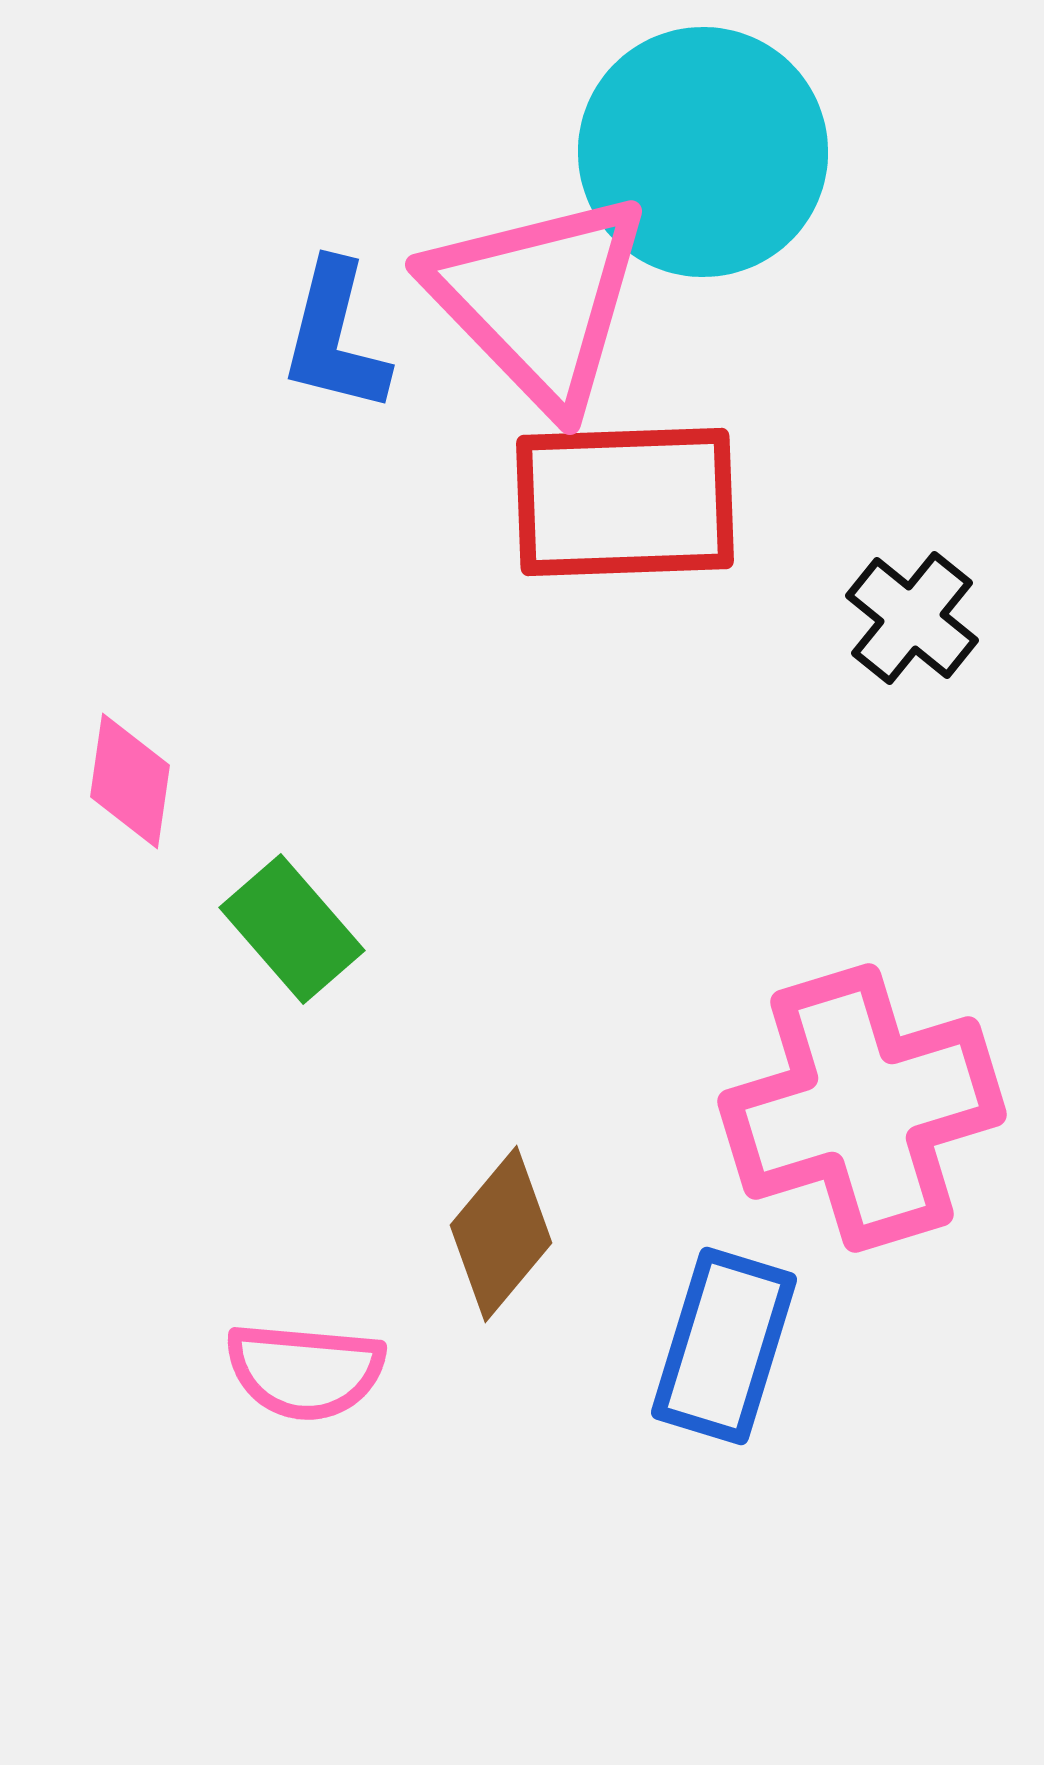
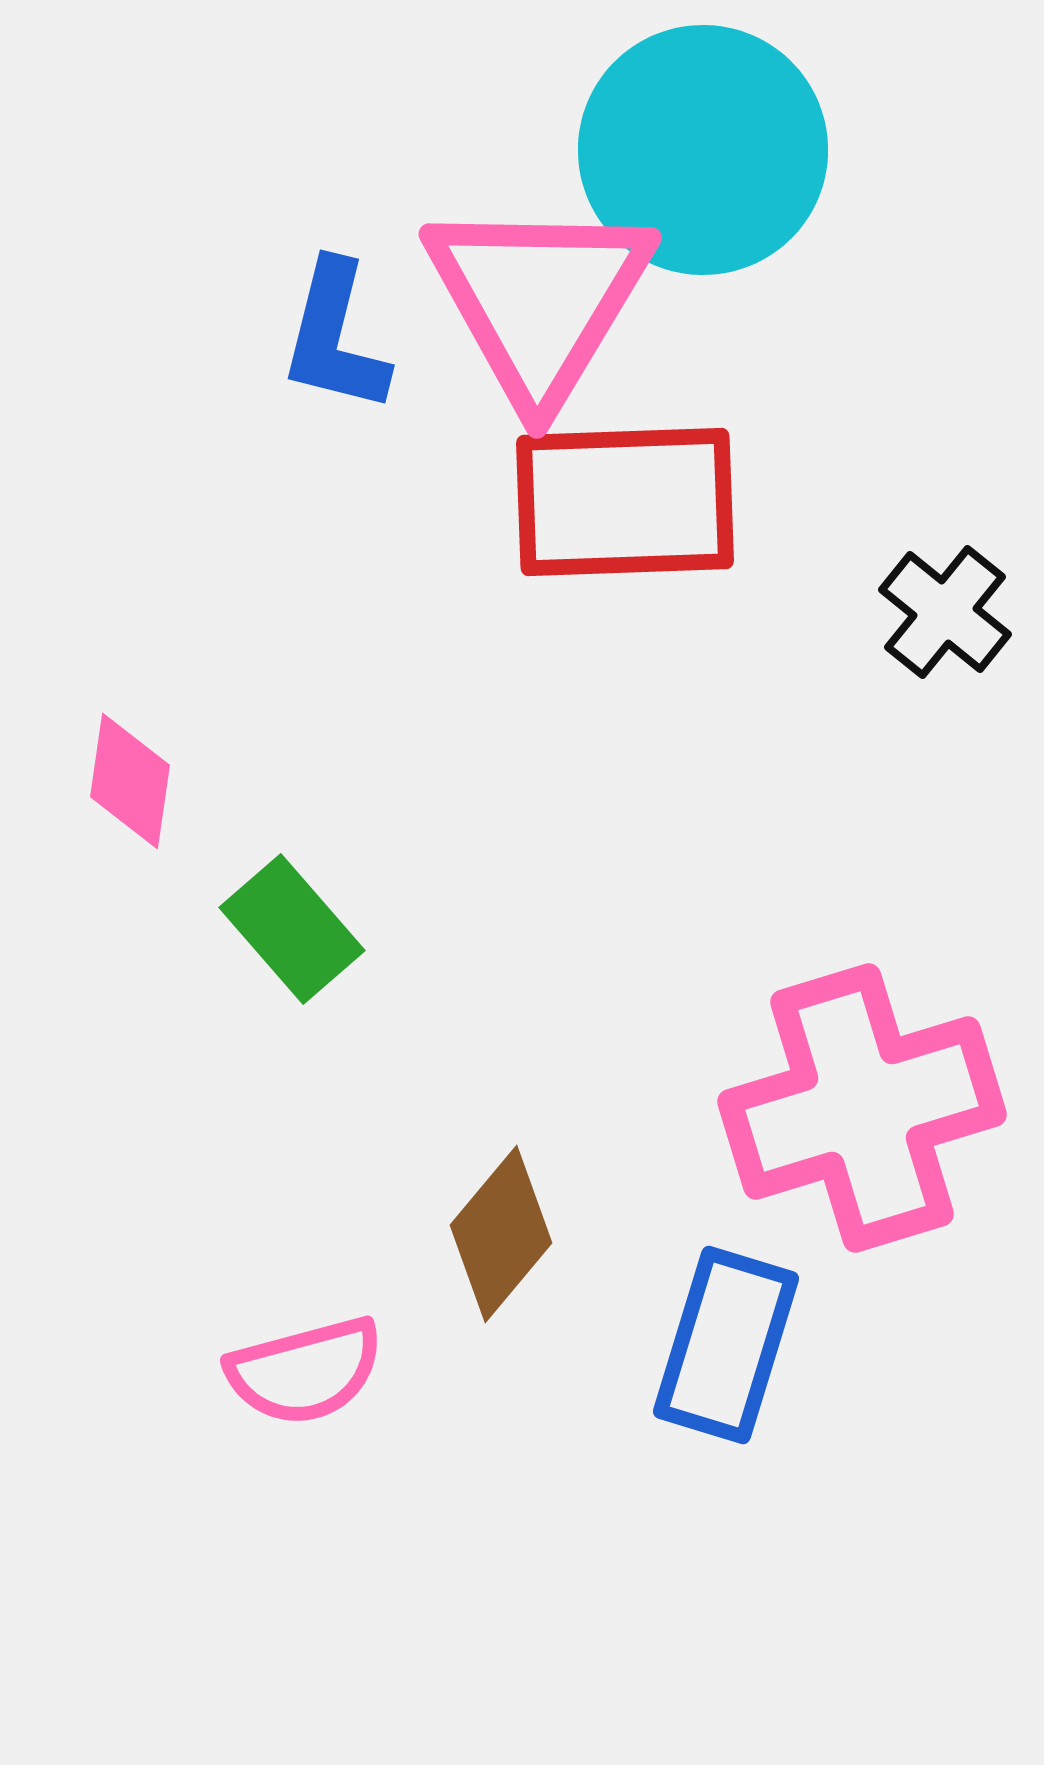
cyan circle: moved 2 px up
pink triangle: rotated 15 degrees clockwise
black cross: moved 33 px right, 6 px up
blue rectangle: moved 2 px right, 1 px up
pink semicircle: rotated 20 degrees counterclockwise
